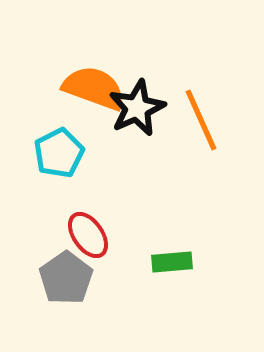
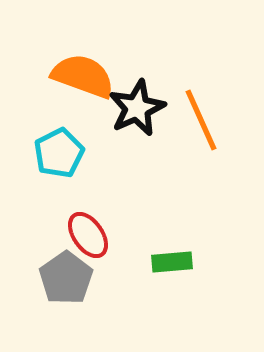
orange semicircle: moved 11 px left, 12 px up
